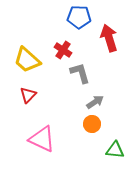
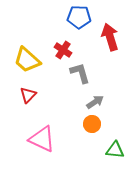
red arrow: moved 1 px right, 1 px up
